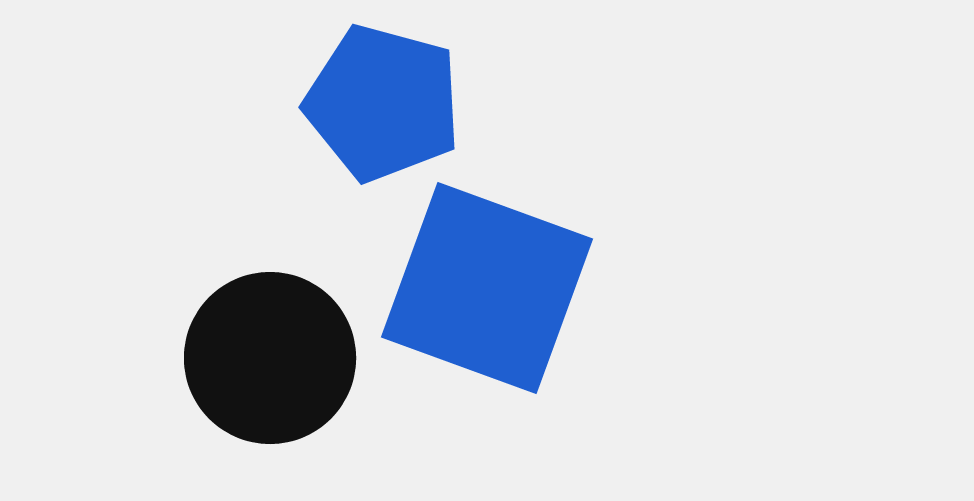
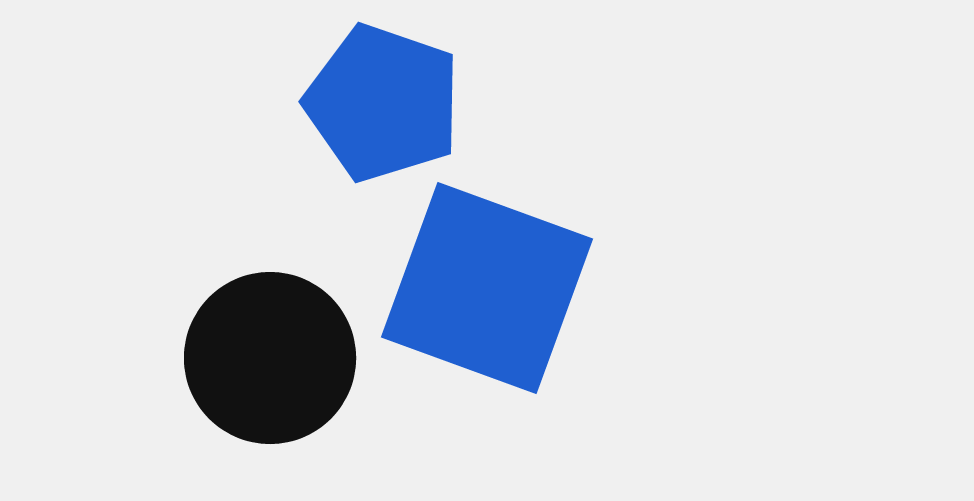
blue pentagon: rotated 4 degrees clockwise
